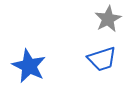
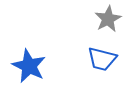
blue trapezoid: rotated 32 degrees clockwise
